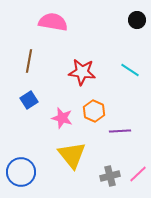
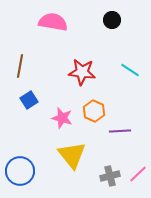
black circle: moved 25 px left
brown line: moved 9 px left, 5 px down
blue circle: moved 1 px left, 1 px up
